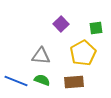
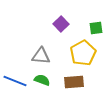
blue line: moved 1 px left
